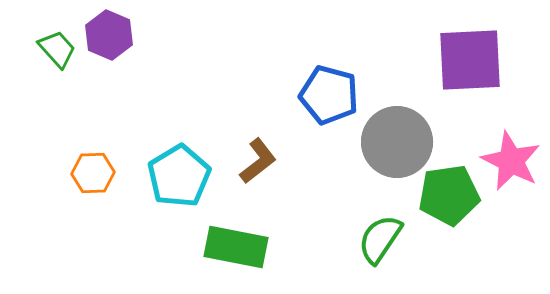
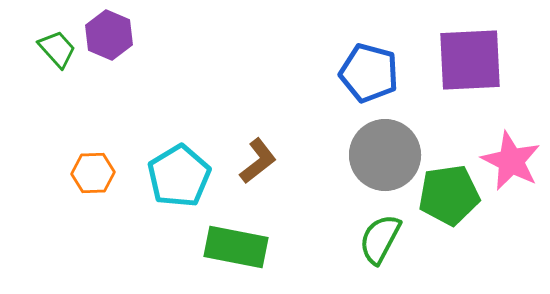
blue pentagon: moved 40 px right, 22 px up
gray circle: moved 12 px left, 13 px down
green semicircle: rotated 6 degrees counterclockwise
